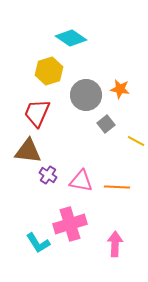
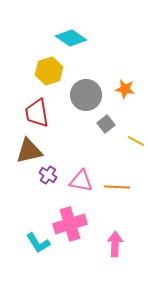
orange star: moved 5 px right
red trapezoid: rotated 32 degrees counterclockwise
brown triangle: moved 1 px right; rotated 20 degrees counterclockwise
